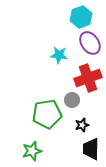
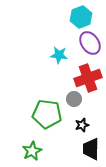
gray circle: moved 2 px right, 1 px up
green pentagon: rotated 16 degrees clockwise
green star: rotated 12 degrees counterclockwise
